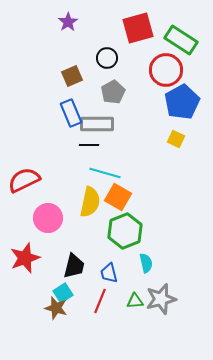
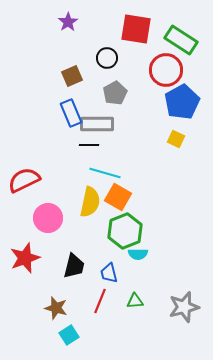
red square: moved 2 px left, 1 px down; rotated 24 degrees clockwise
gray pentagon: moved 2 px right, 1 px down
cyan semicircle: moved 8 px left, 9 px up; rotated 102 degrees clockwise
cyan square: moved 6 px right, 42 px down
gray star: moved 23 px right, 8 px down
